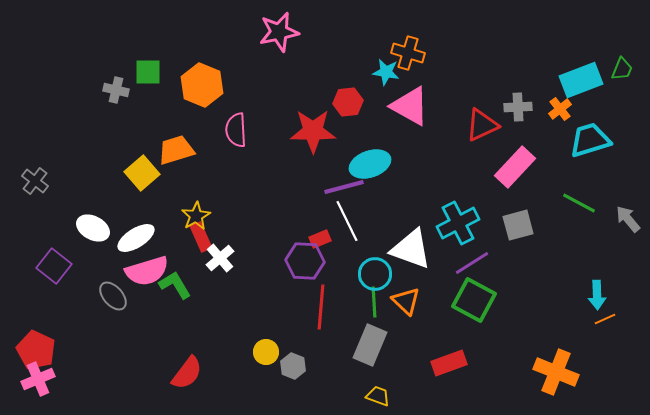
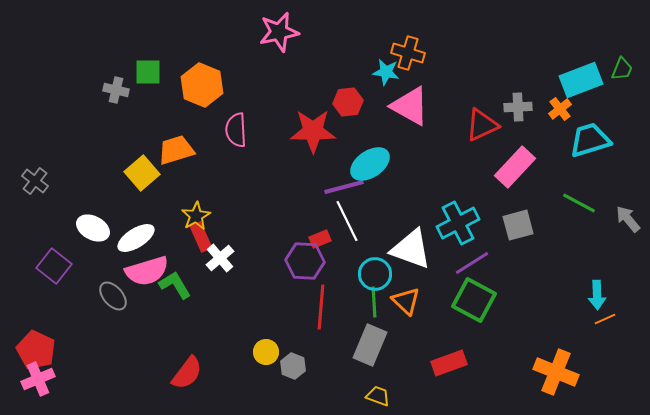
cyan ellipse at (370, 164): rotated 15 degrees counterclockwise
